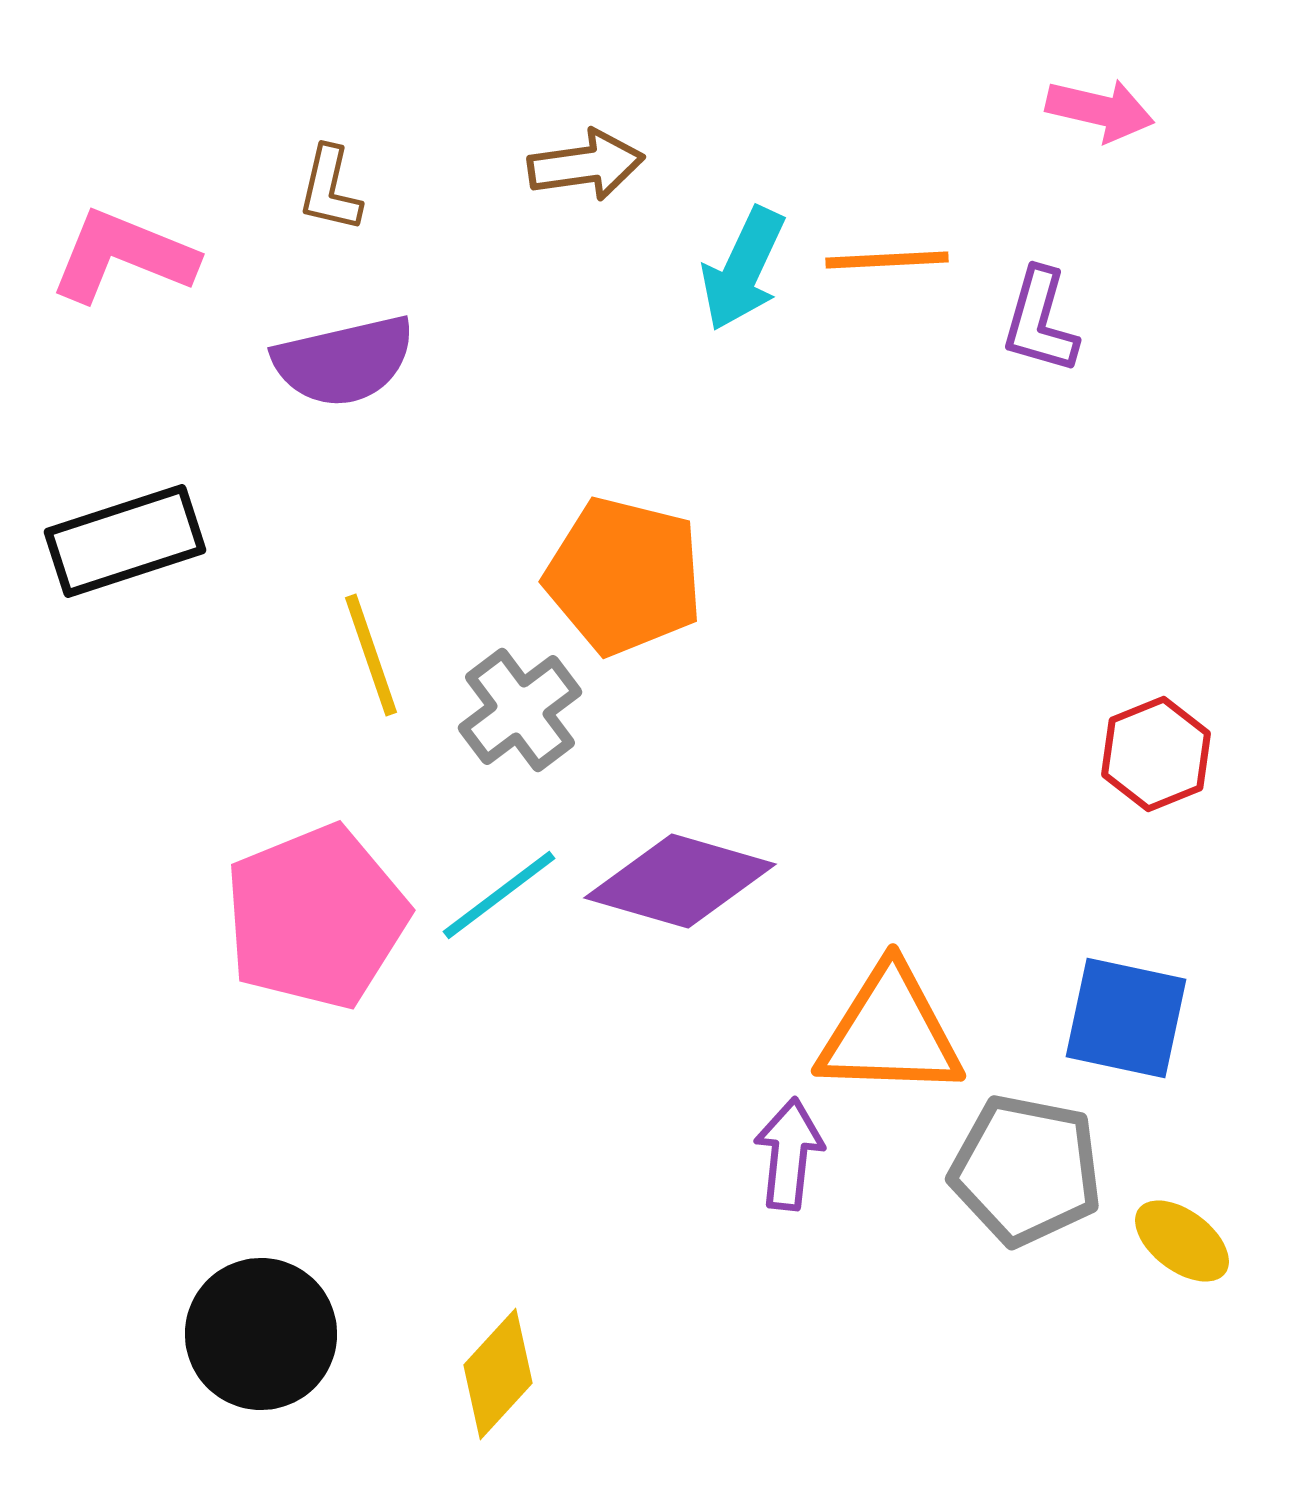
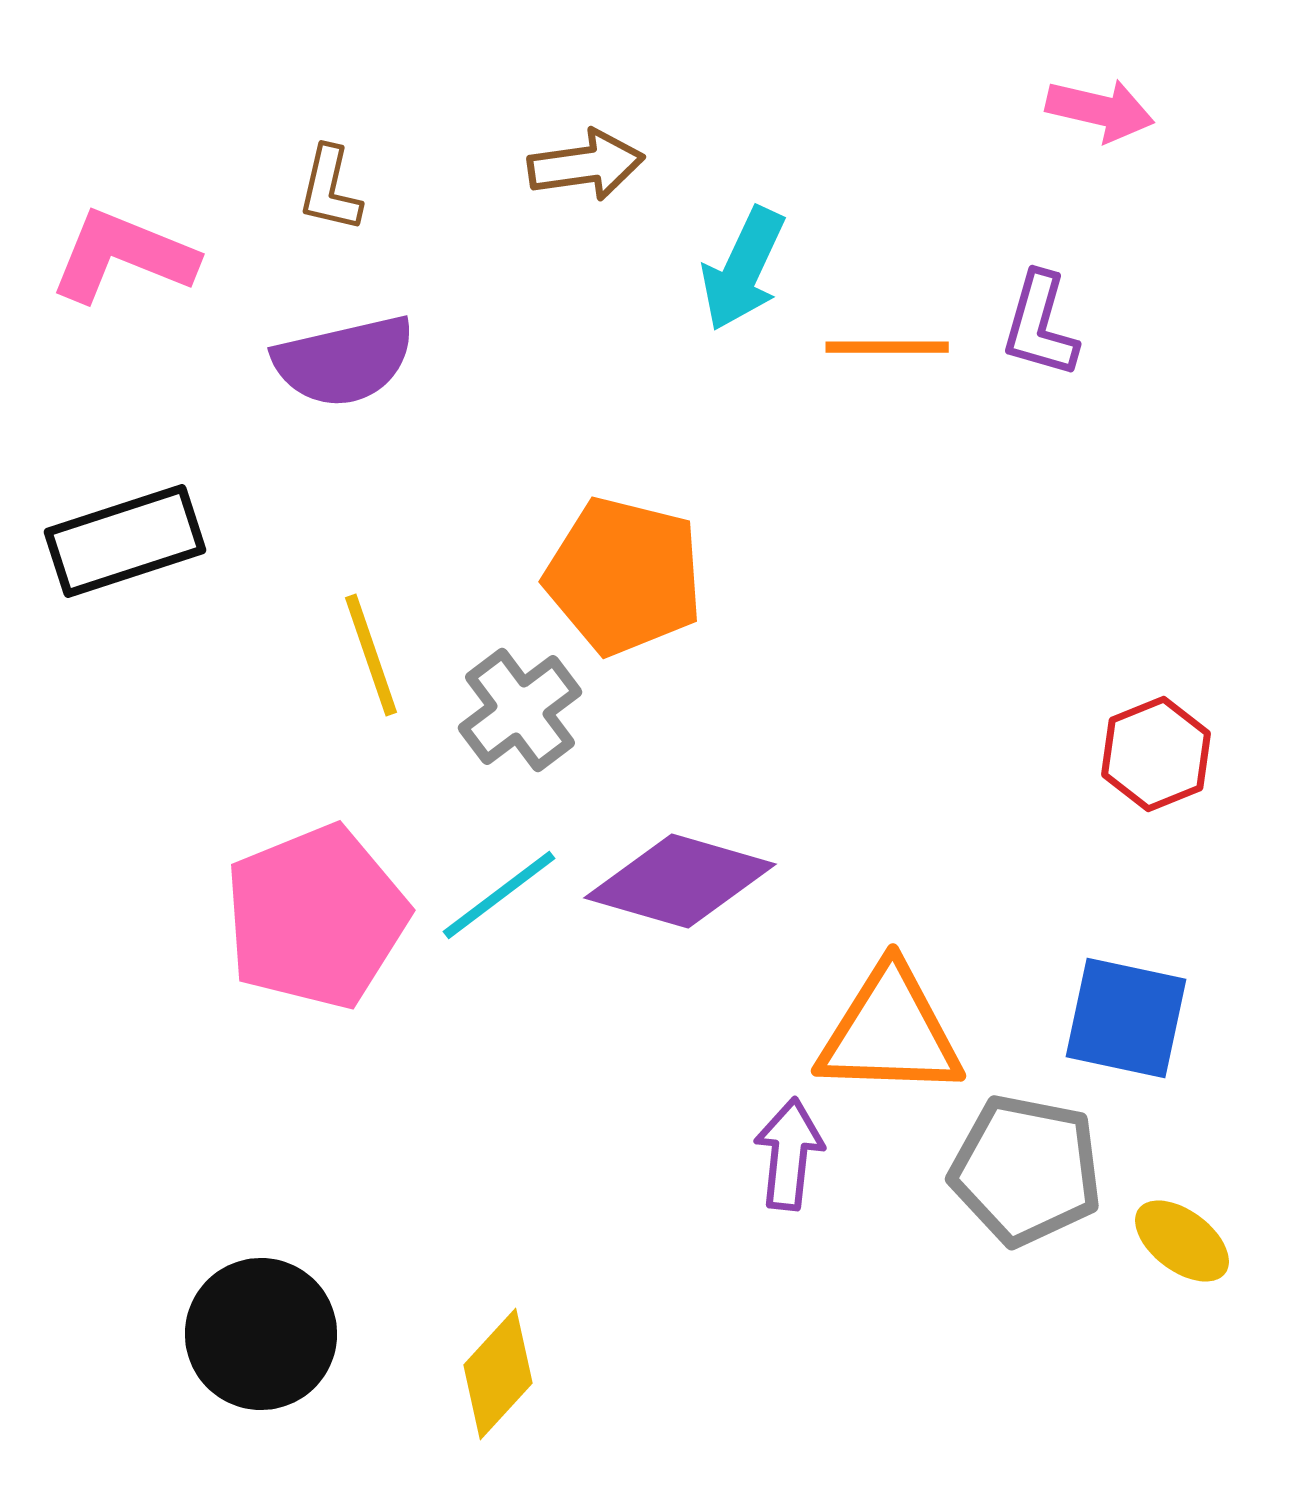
orange line: moved 87 px down; rotated 3 degrees clockwise
purple L-shape: moved 4 px down
